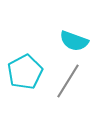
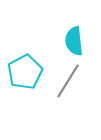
cyan semicircle: rotated 64 degrees clockwise
